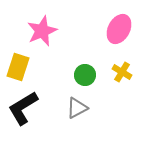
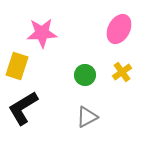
pink star: moved 2 px down; rotated 20 degrees clockwise
yellow rectangle: moved 1 px left, 1 px up
yellow cross: rotated 24 degrees clockwise
gray triangle: moved 10 px right, 9 px down
